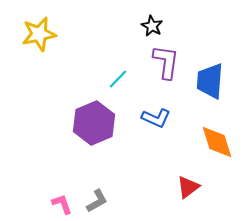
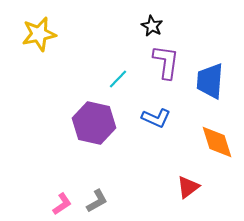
purple hexagon: rotated 24 degrees counterclockwise
pink L-shape: rotated 75 degrees clockwise
